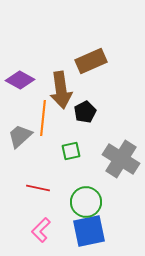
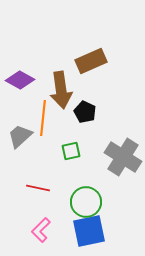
black pentagon: rotated 20 degrees counterclockwise
gray cross: moved 2 px right, 2 px up
